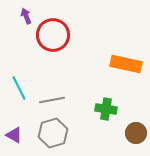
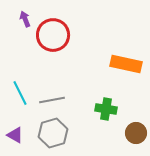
purple arrow: moved 1 px left, 3 px down
cyan line: moved 1 px right, 5 px down
purple triangle: moved 1 px right
